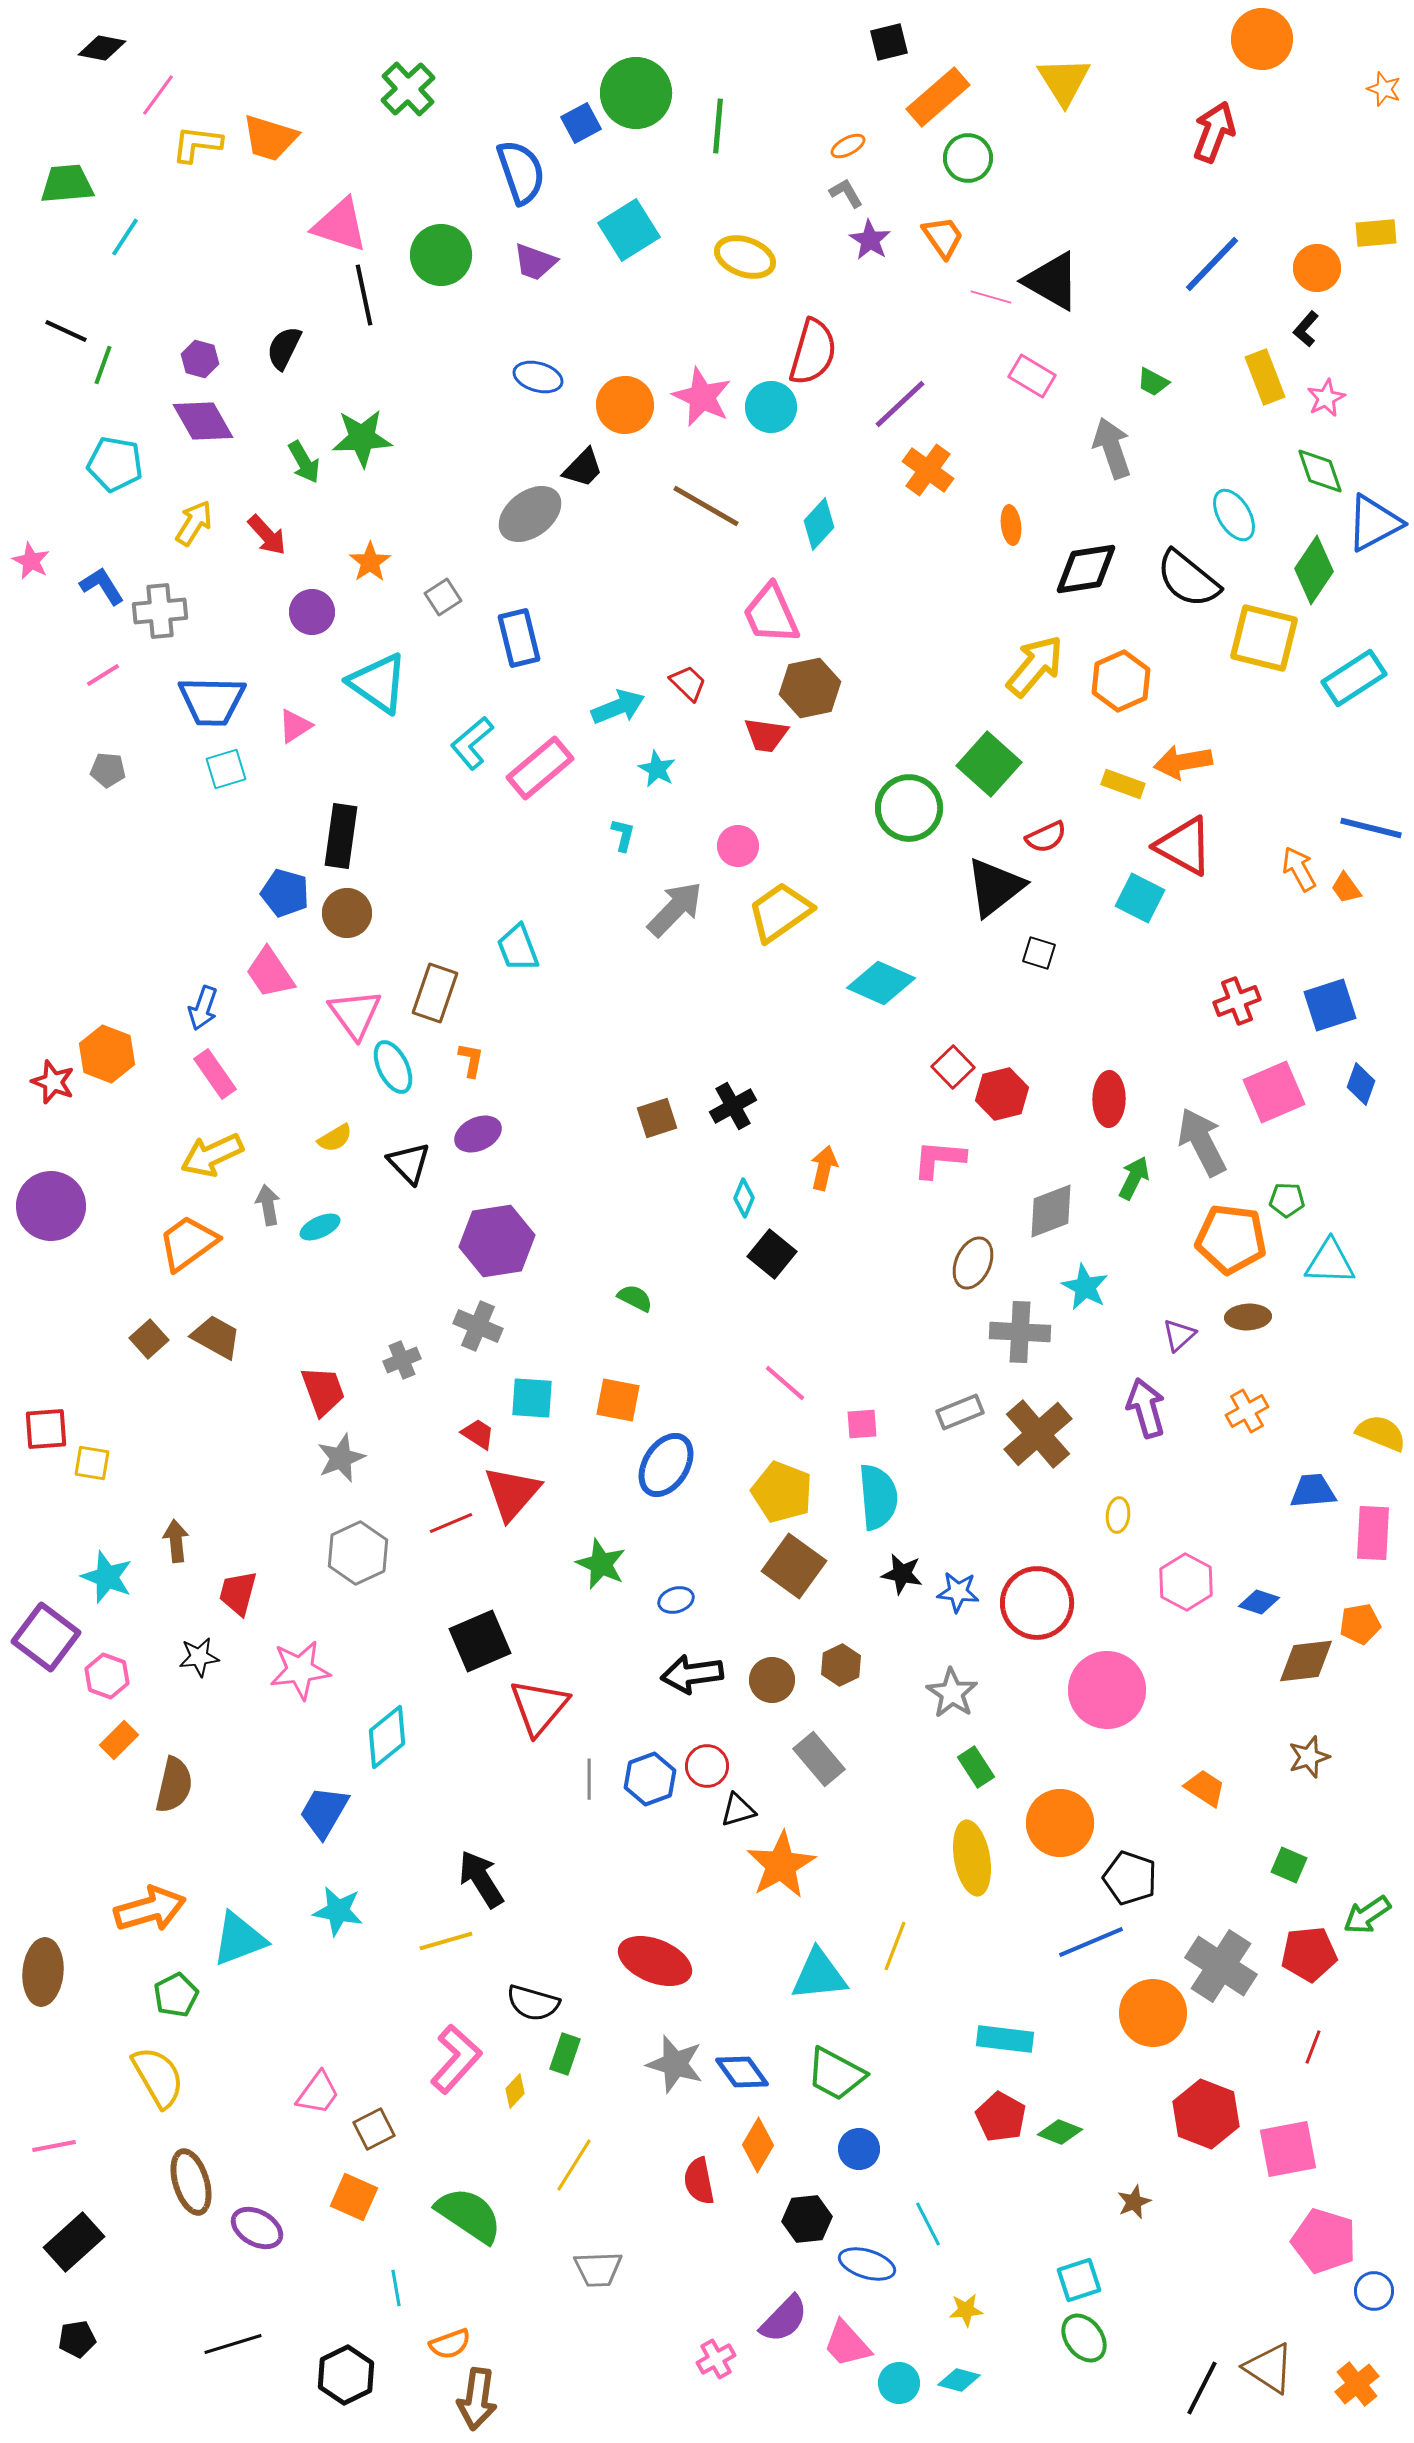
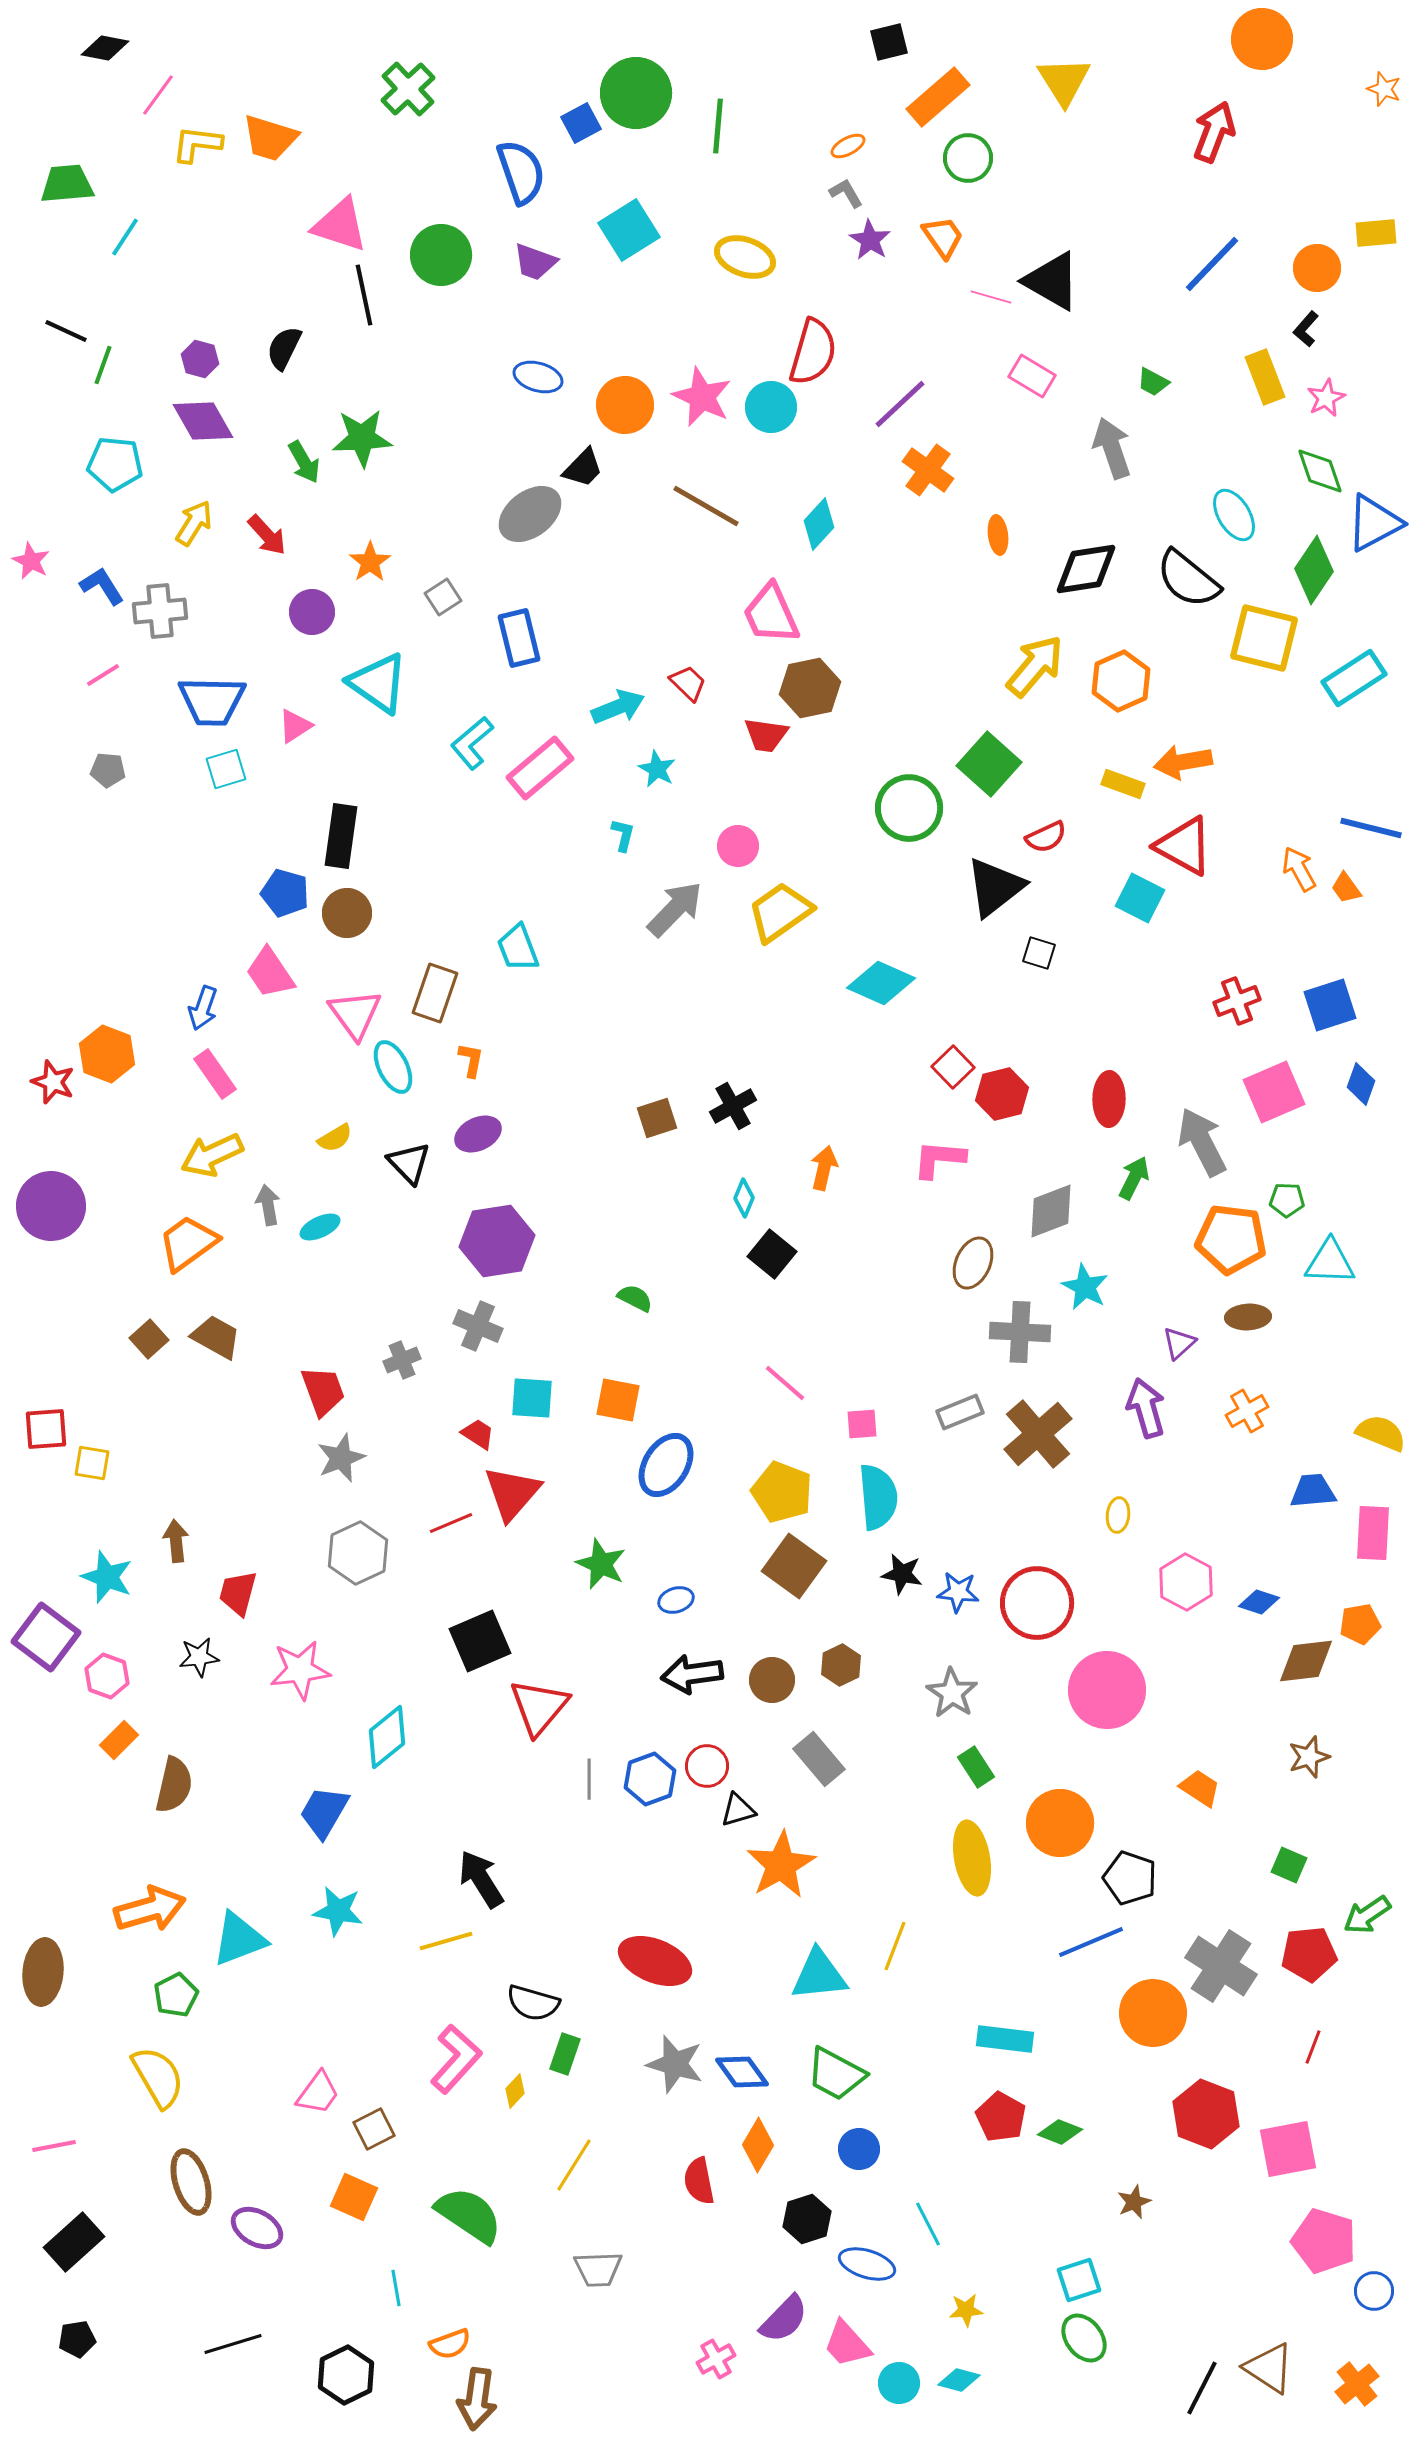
black diamond at (102, 48): moved 3 px right
cyan pentagon at (115, 464): rotated 4 degrees counterclockwise
orange ellipse at (1011, 525): moved 13 px left, 10 px down
purple triangle at (1179, 1335): moved 8 px down
orange trapezoid at (1205, 1788): moved 5 px left
black hexagon at (807, 2219): rotated 12 degrees counterclockwise
